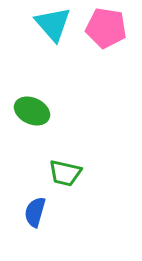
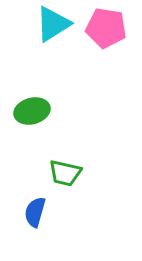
cyan triangle: rotated 39 degrees clockwise
green ellipse: rotated 40 degrees counterclockwise
